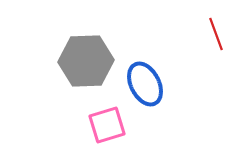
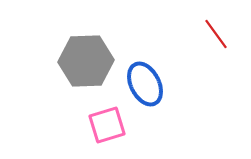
red line: rotated 16 degrees counterclockwise
